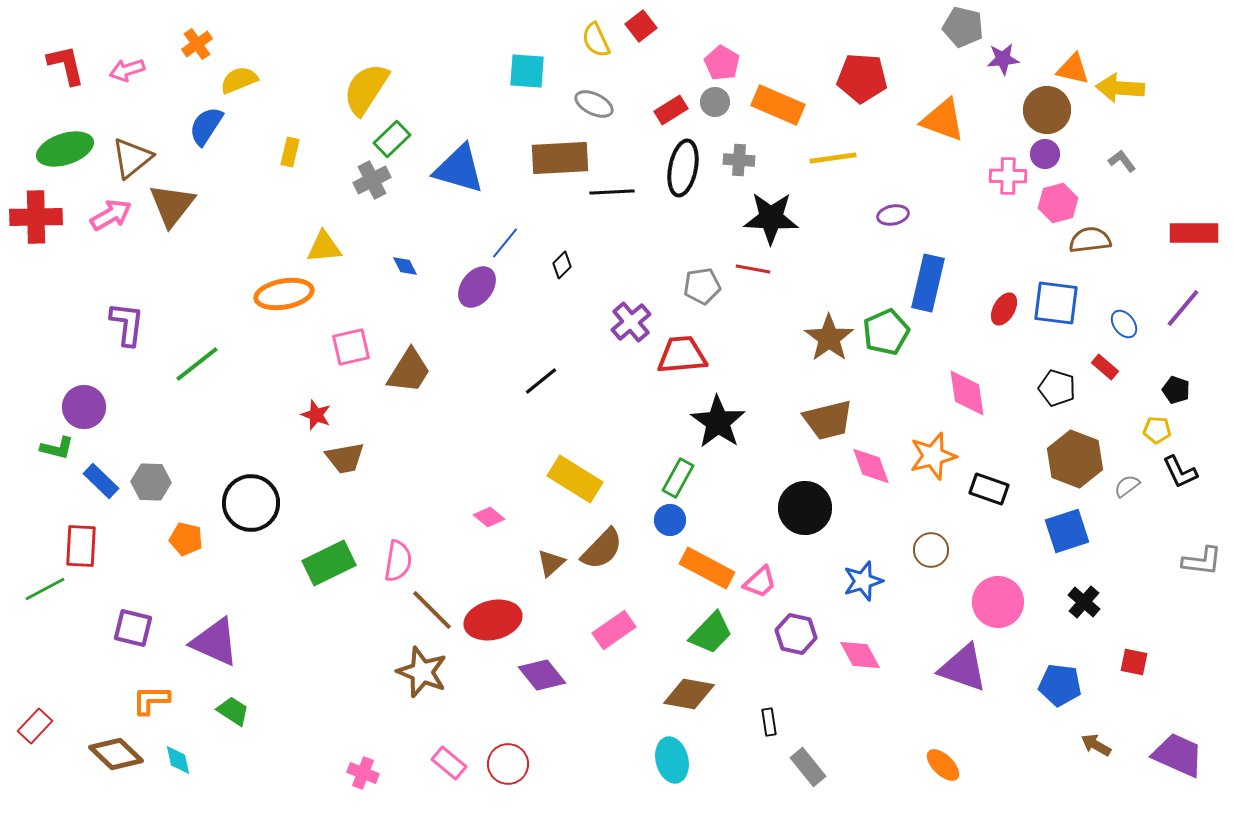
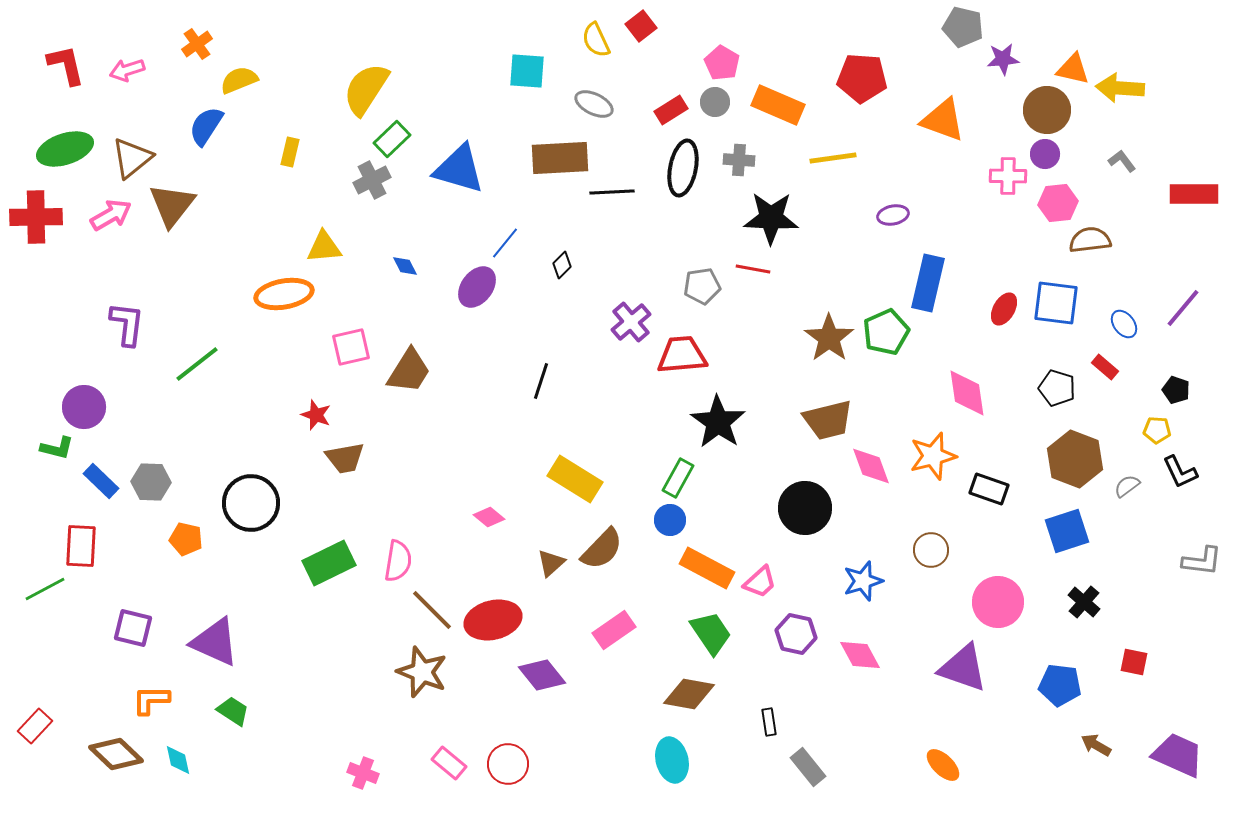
pink hexagon at (1058, 203): rotated 9 degrees clockwise
red rectangle at (1194, 233): moved 39 px up
black line at (541, 381): rotated 33 degrees counterclockwise
green trapezoid at (711, 633): rotated 78 degrees counterclockwise
